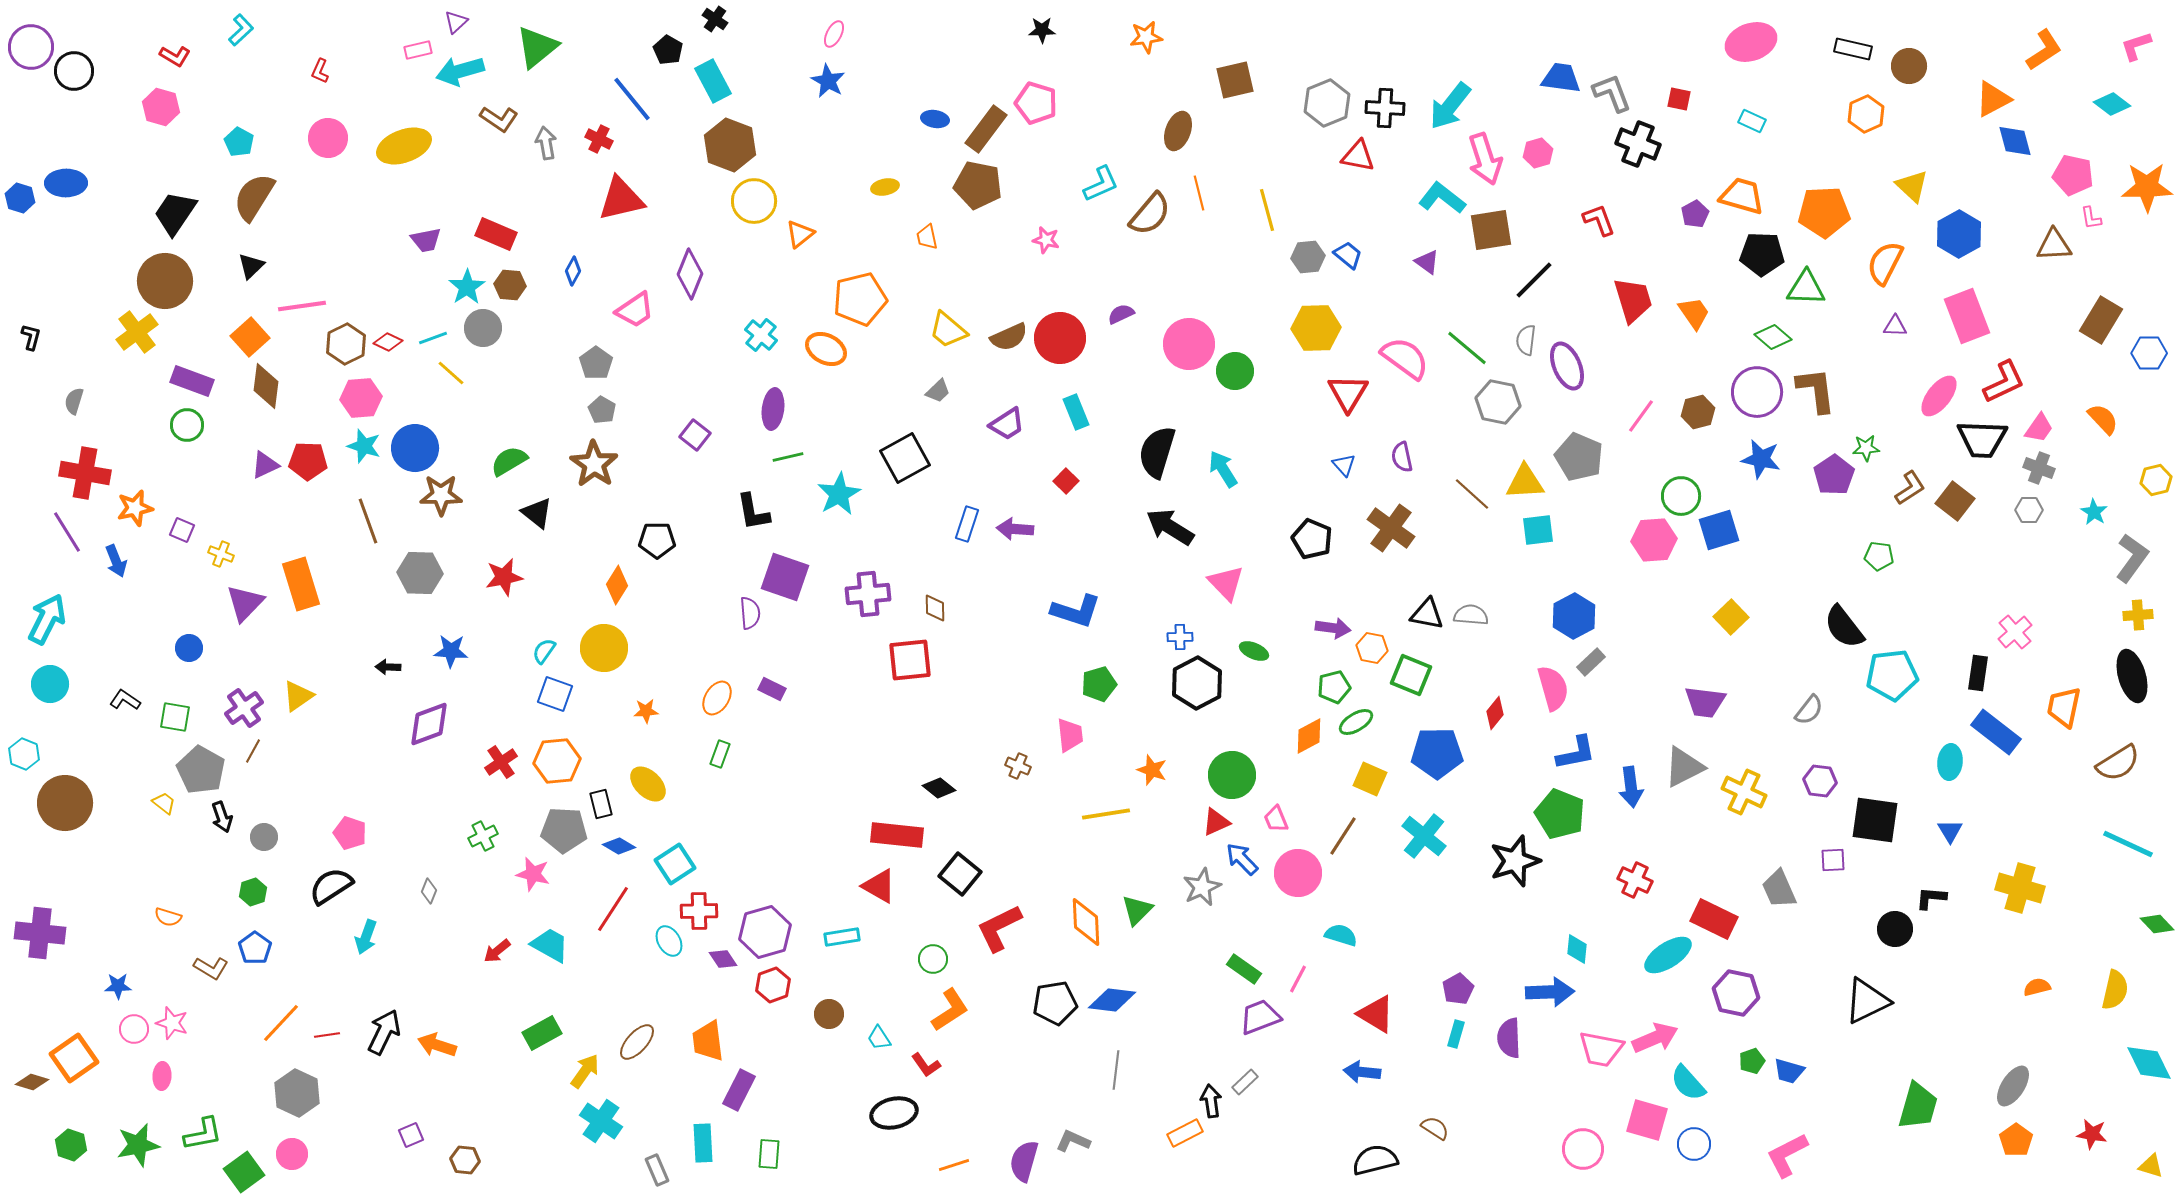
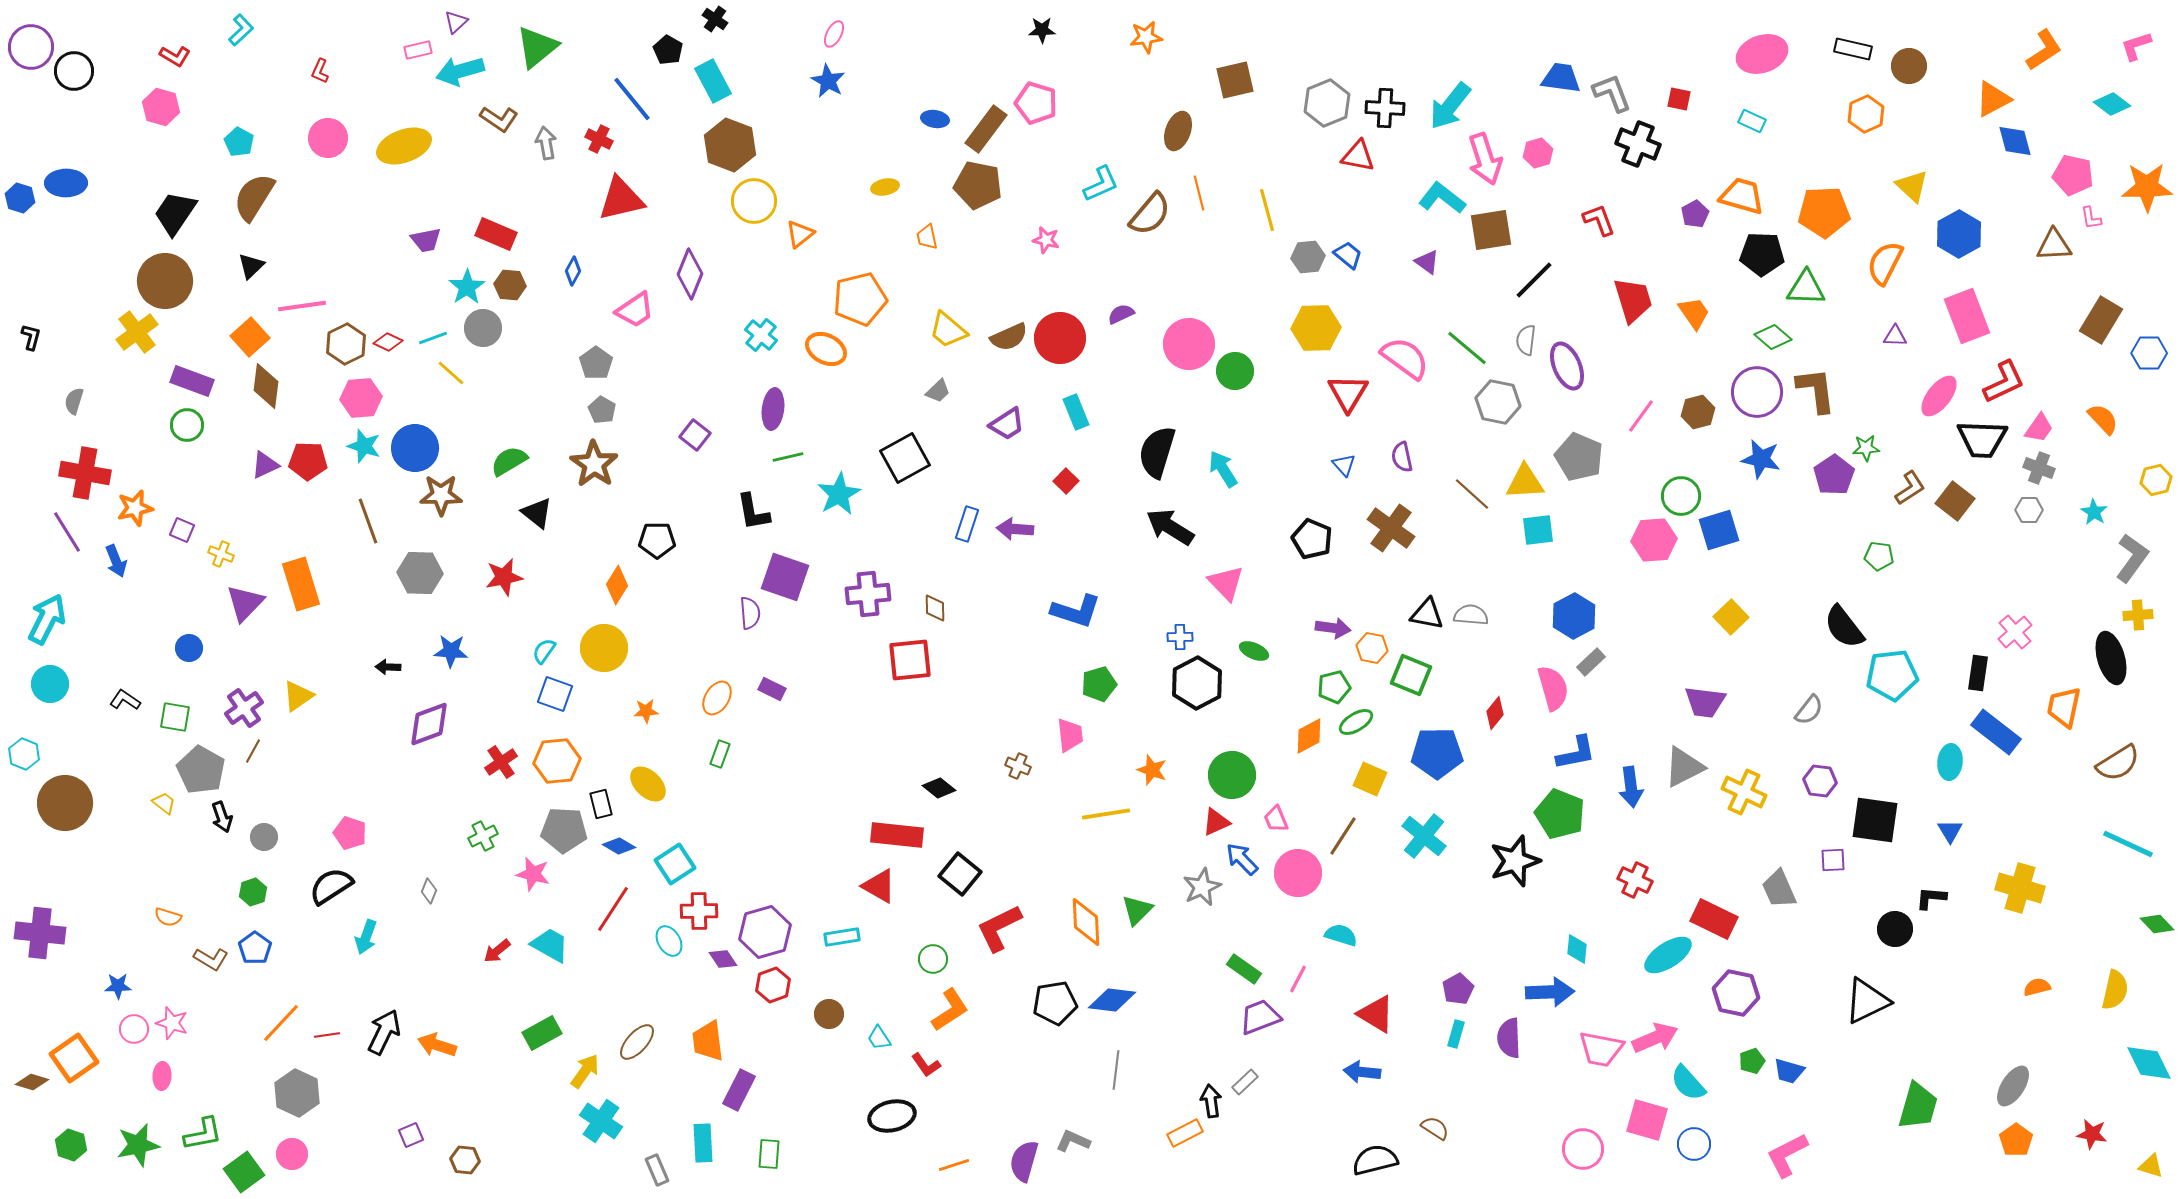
pink ellipse at (1751, 42): moved 11 px right, 12 px down
purple triangle at (1895, 326): moved 10 px down
black ellipse at (2132, 676): moved 21 px left, 18 px up
brown L-shape at (211, 968): moved 9 px up
black ellipse at (894, 1113): moved 2 px left, 3 px down
